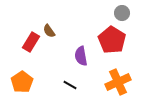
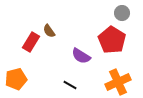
purple semicircle: rotated 48 degrees counterclockwise
orange pentagon: moved 6 px left, 3 px up; rotated 20 degrees clockwise
